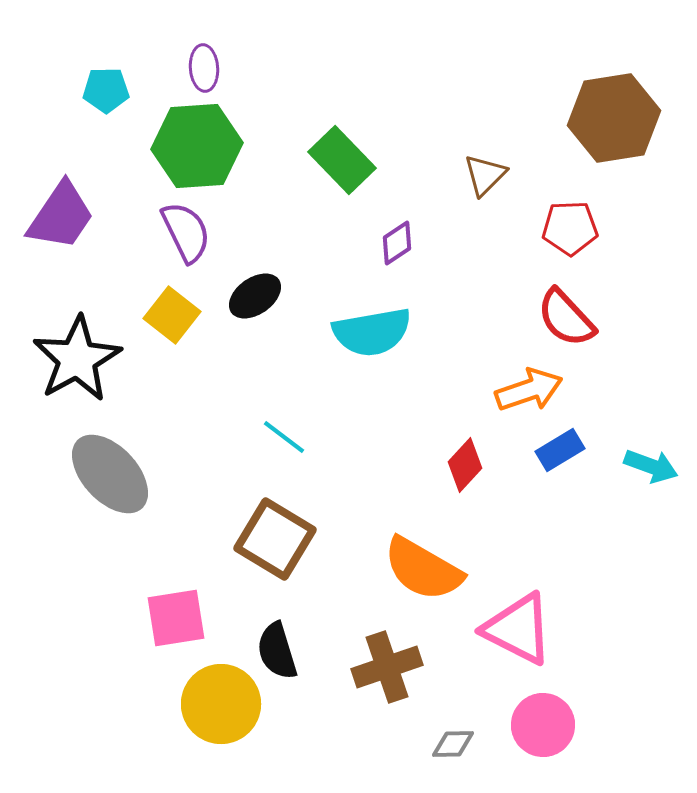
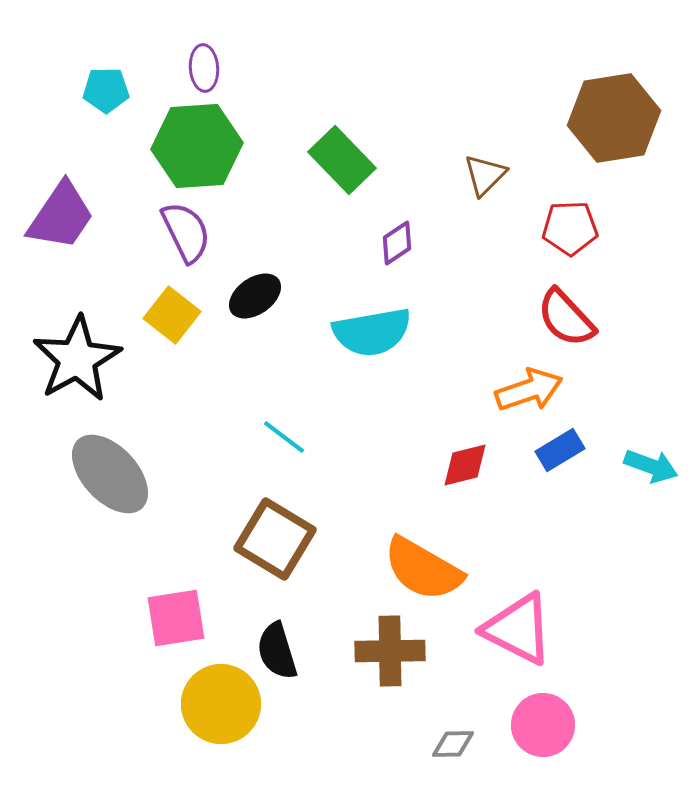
red diamond: rotated 34 degrees clockwise
brown cross: moved 3 px right, 16 px up; rotated 18 degrees clockwise
